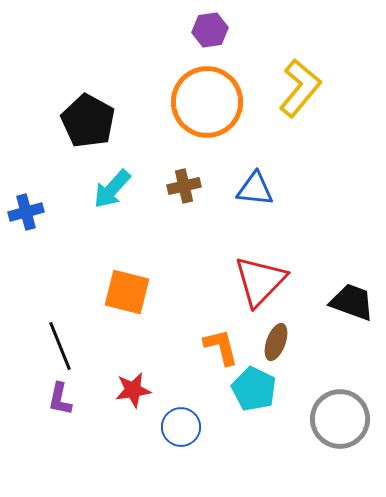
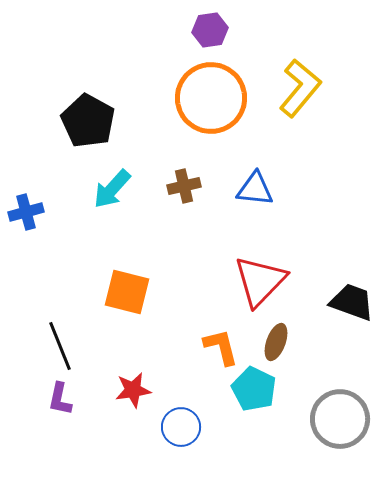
orange circle: moved 4 px right, 4 px up
